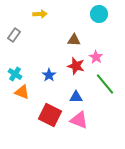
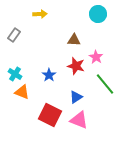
cyan circle: moved 1 px left
blue triangle: rotated 32 degrees counterclockwise
